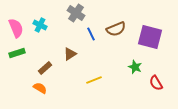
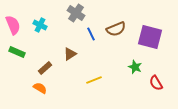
pink semicircle: moved 3 px left, 3 px up
green rectangle: moved 1 px up; rotated 42 degrees clockwise
